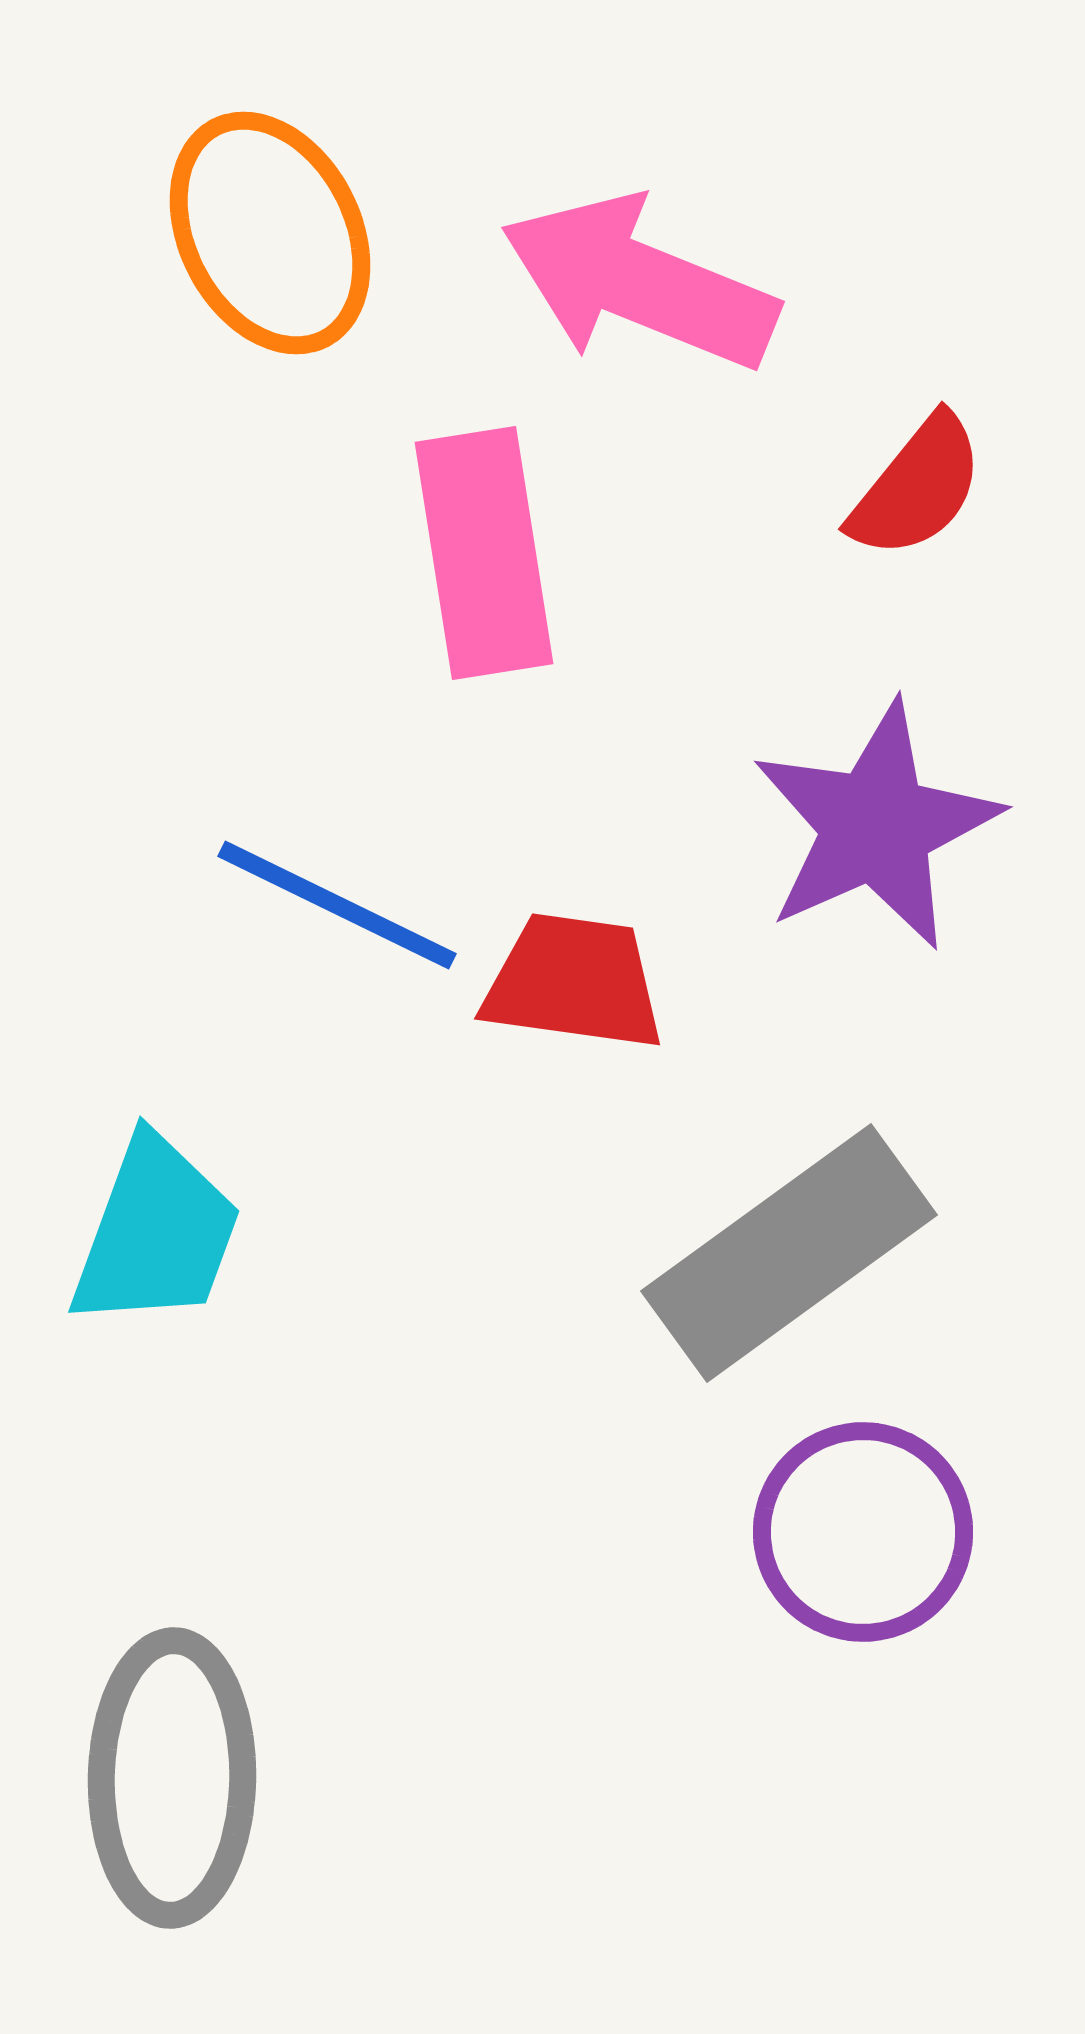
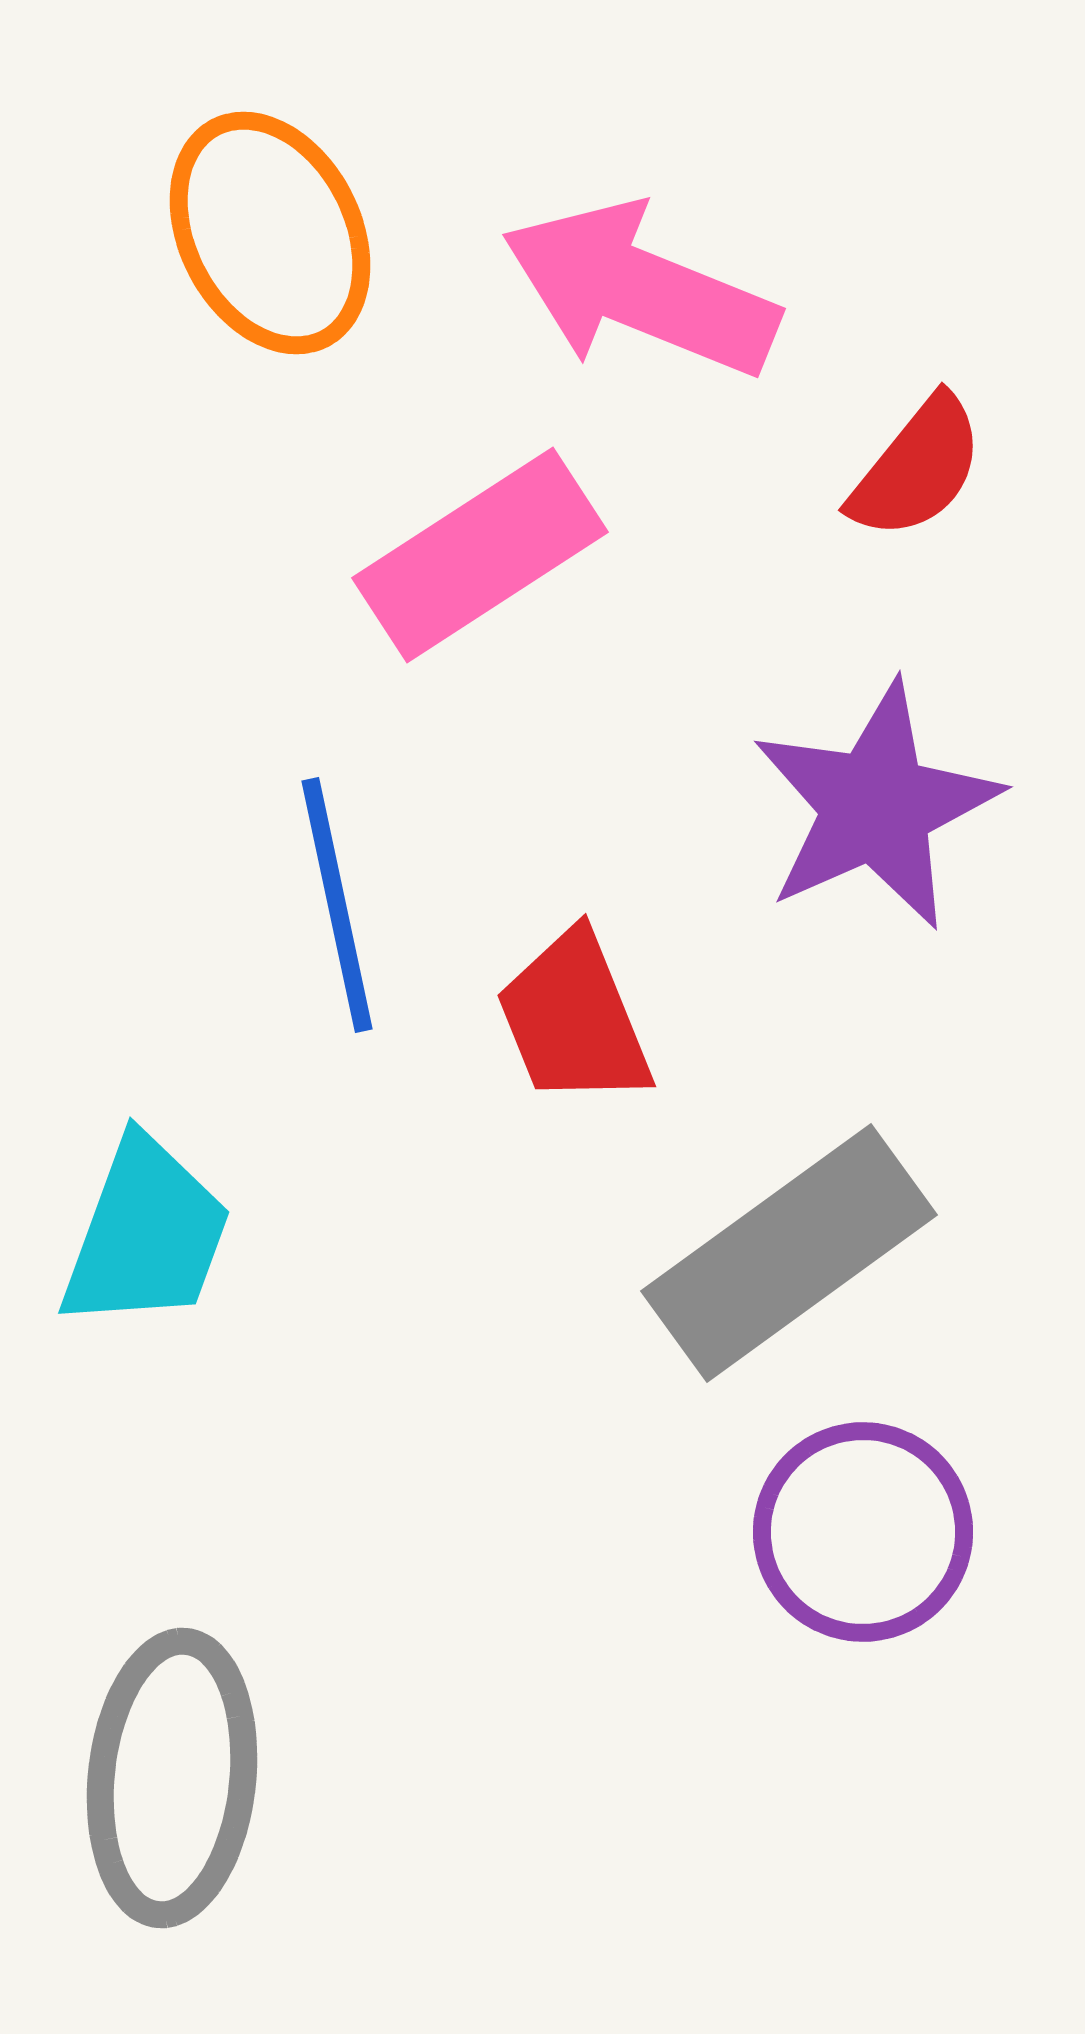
pink arrow: moved 1 px right, 7 px down
red semicircle: moved 19 px up
pink rectangle: moved 4 px left, 2 px down; rotated 66 degrees clockwise
purple star: moved 20 px up
blue line: rotated 52 degrees clockwise
red trapezoid: moved 37 px down; rotated 120 degrees counterclockwise
cyan trapezoid: moved 10 px left, 1 px down
gray ellipse: rotated 5 degrees clockwise
